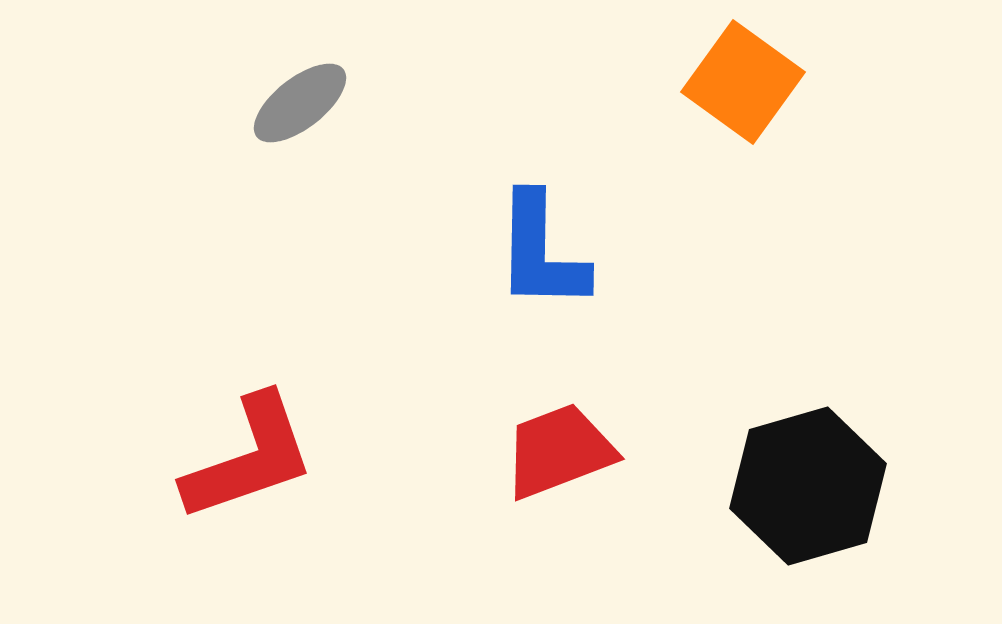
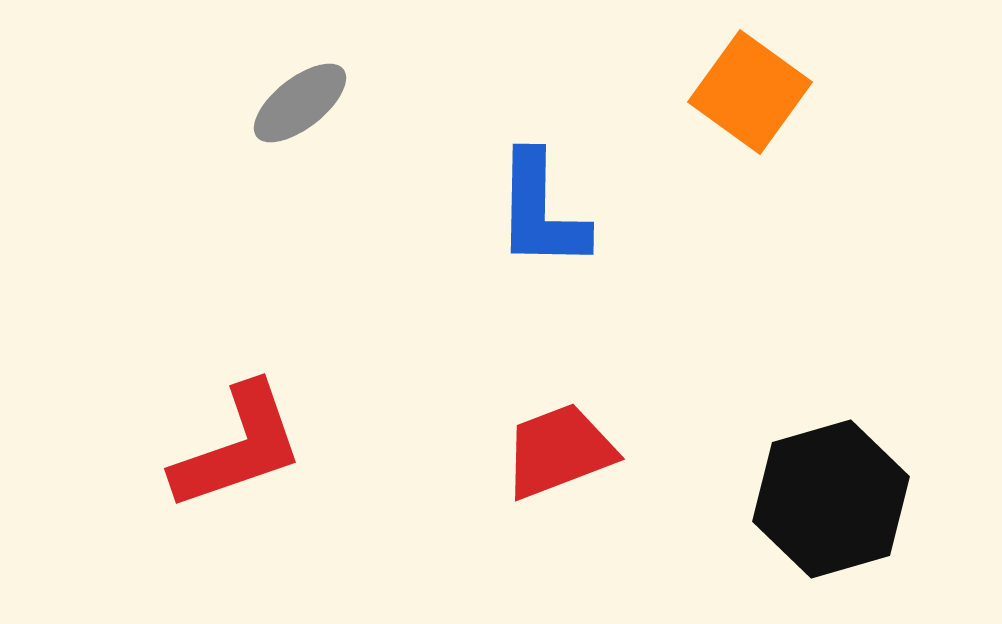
orange square: moved 7 px right, 10 px down
blue L-shape: moved 41 px up
red L-shape: moved 11 px left, 11 px up
black hexagon: moved 23 px right, 13 px down
